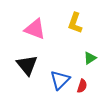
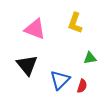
green triangle: rotated 24 degrees clockwise
